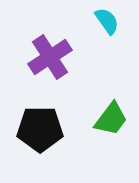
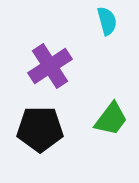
cyan semicircle: rotated 20 degrees clockwise
purple cross: moved 9 px down
